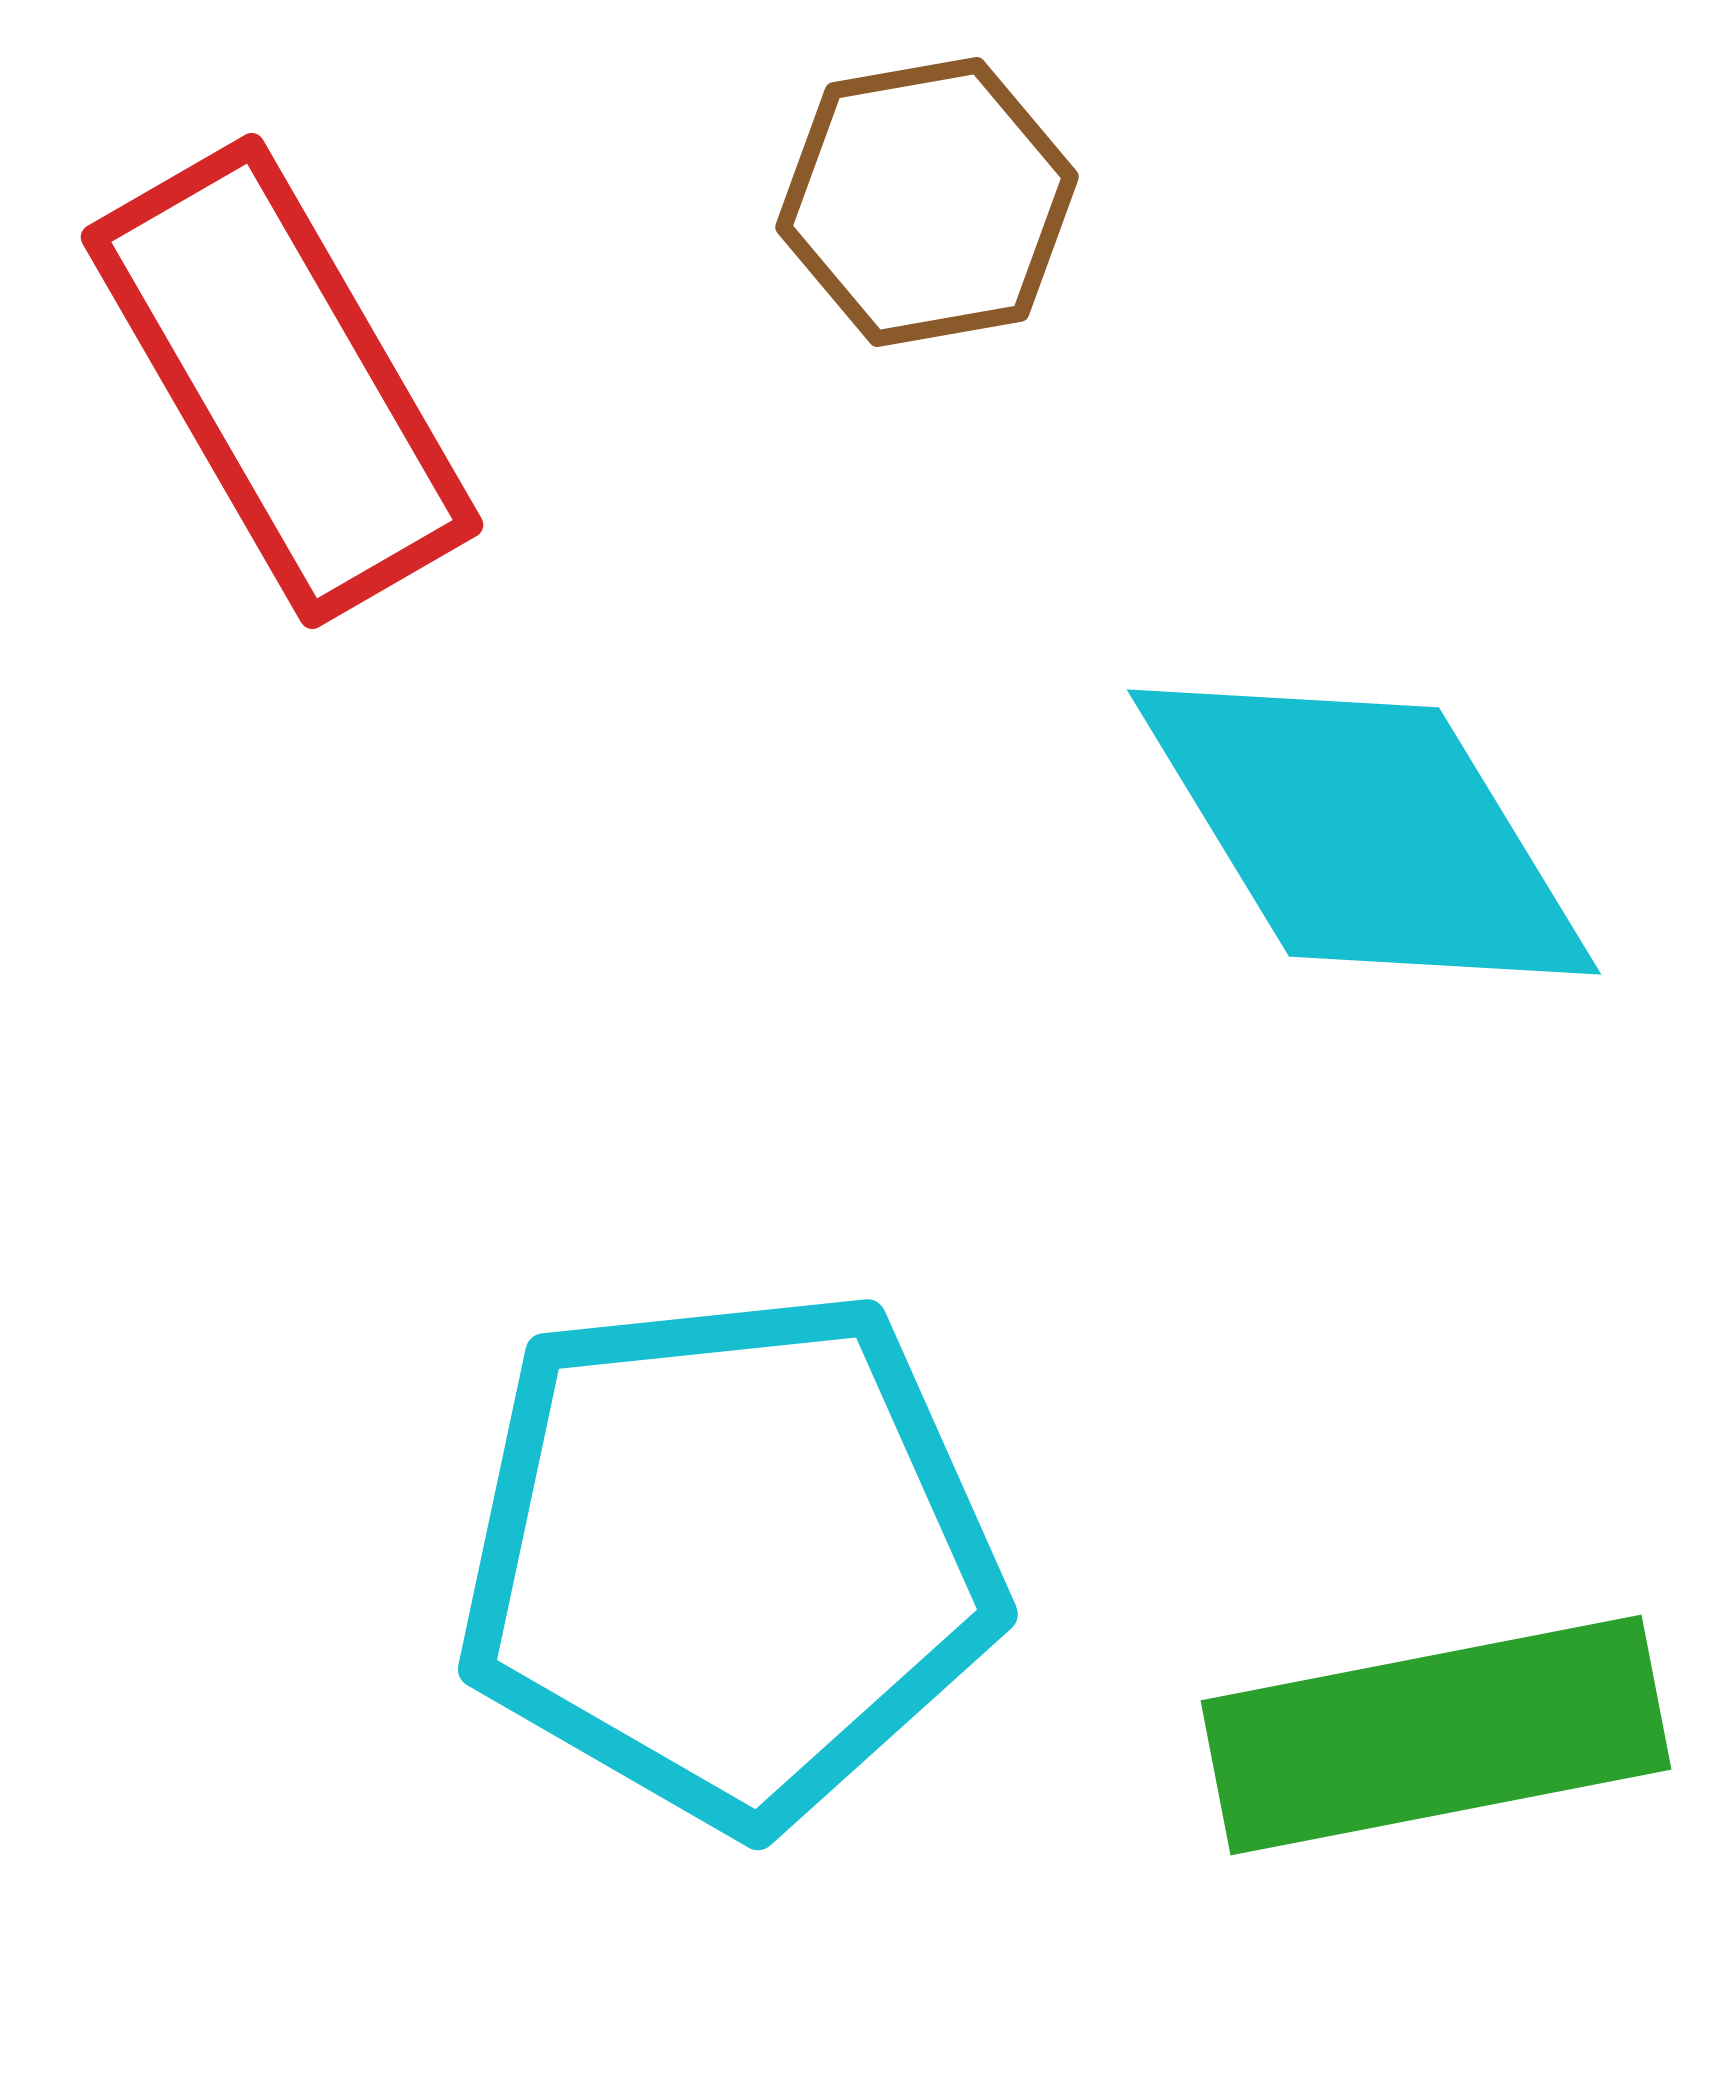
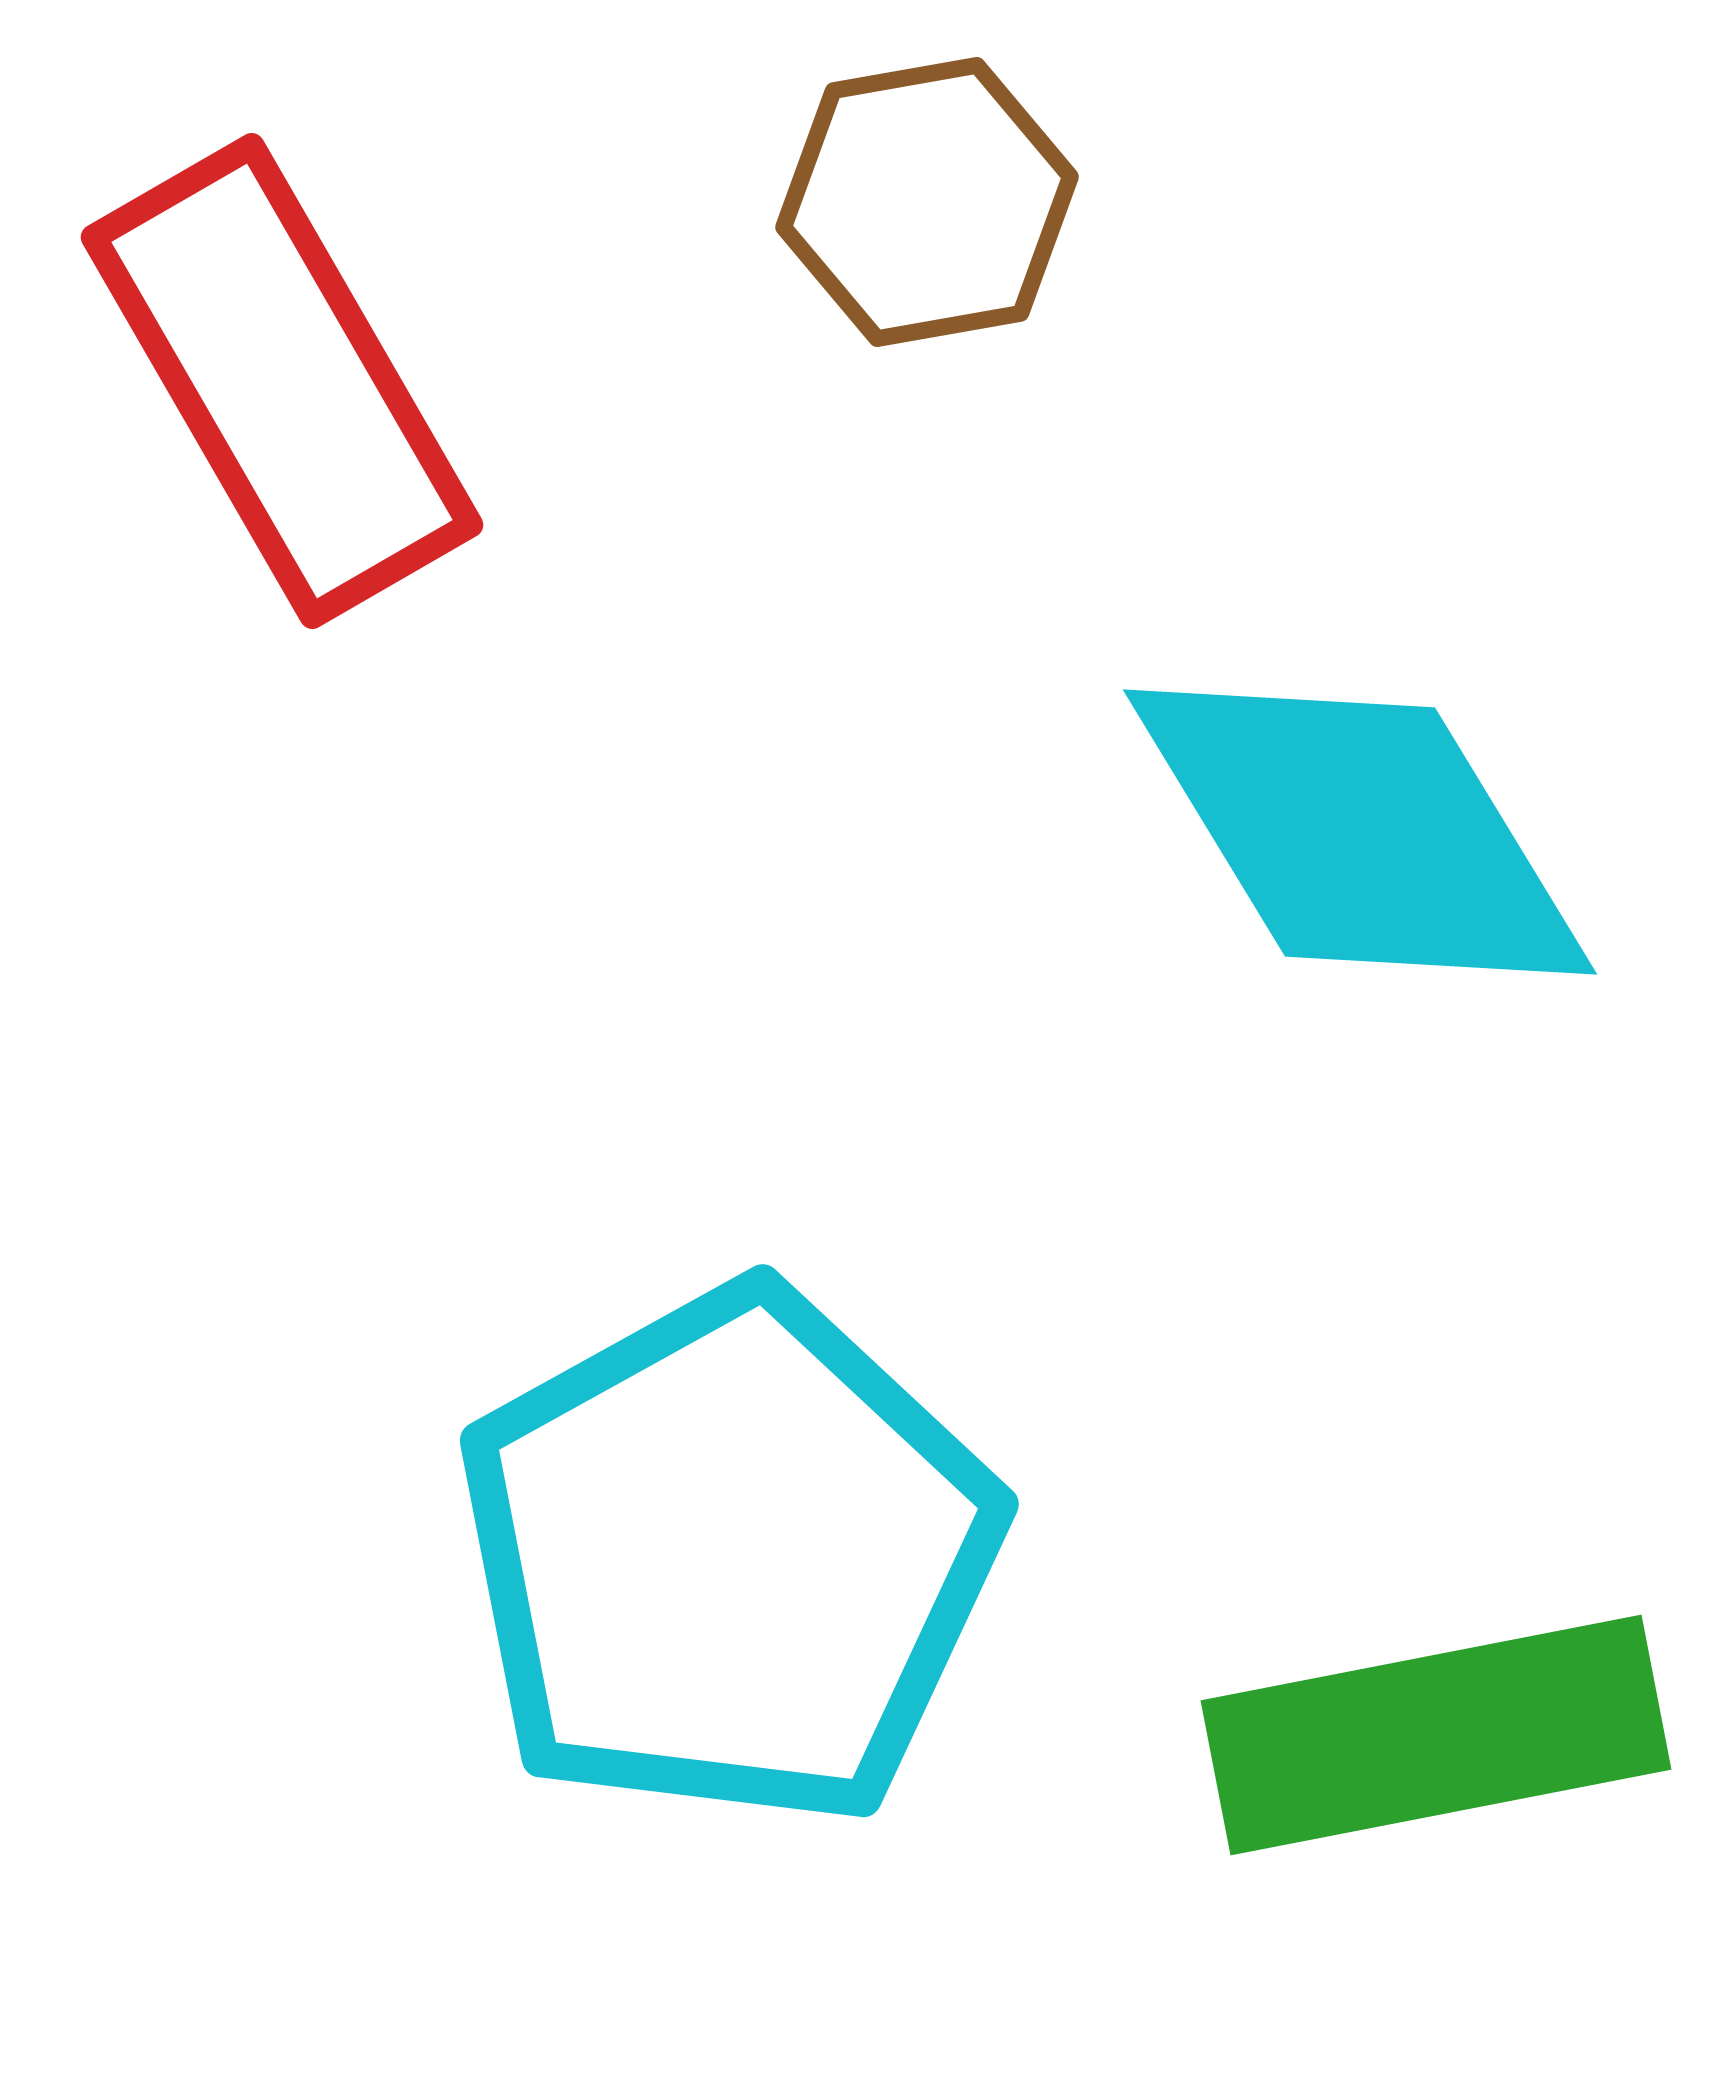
cyan diamond: moved 4 px left
cyan pentagon: rotated 23 degrees counterclockwise
